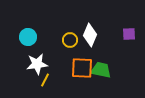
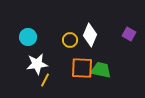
purple square: rotated 32 degrees clockwise
